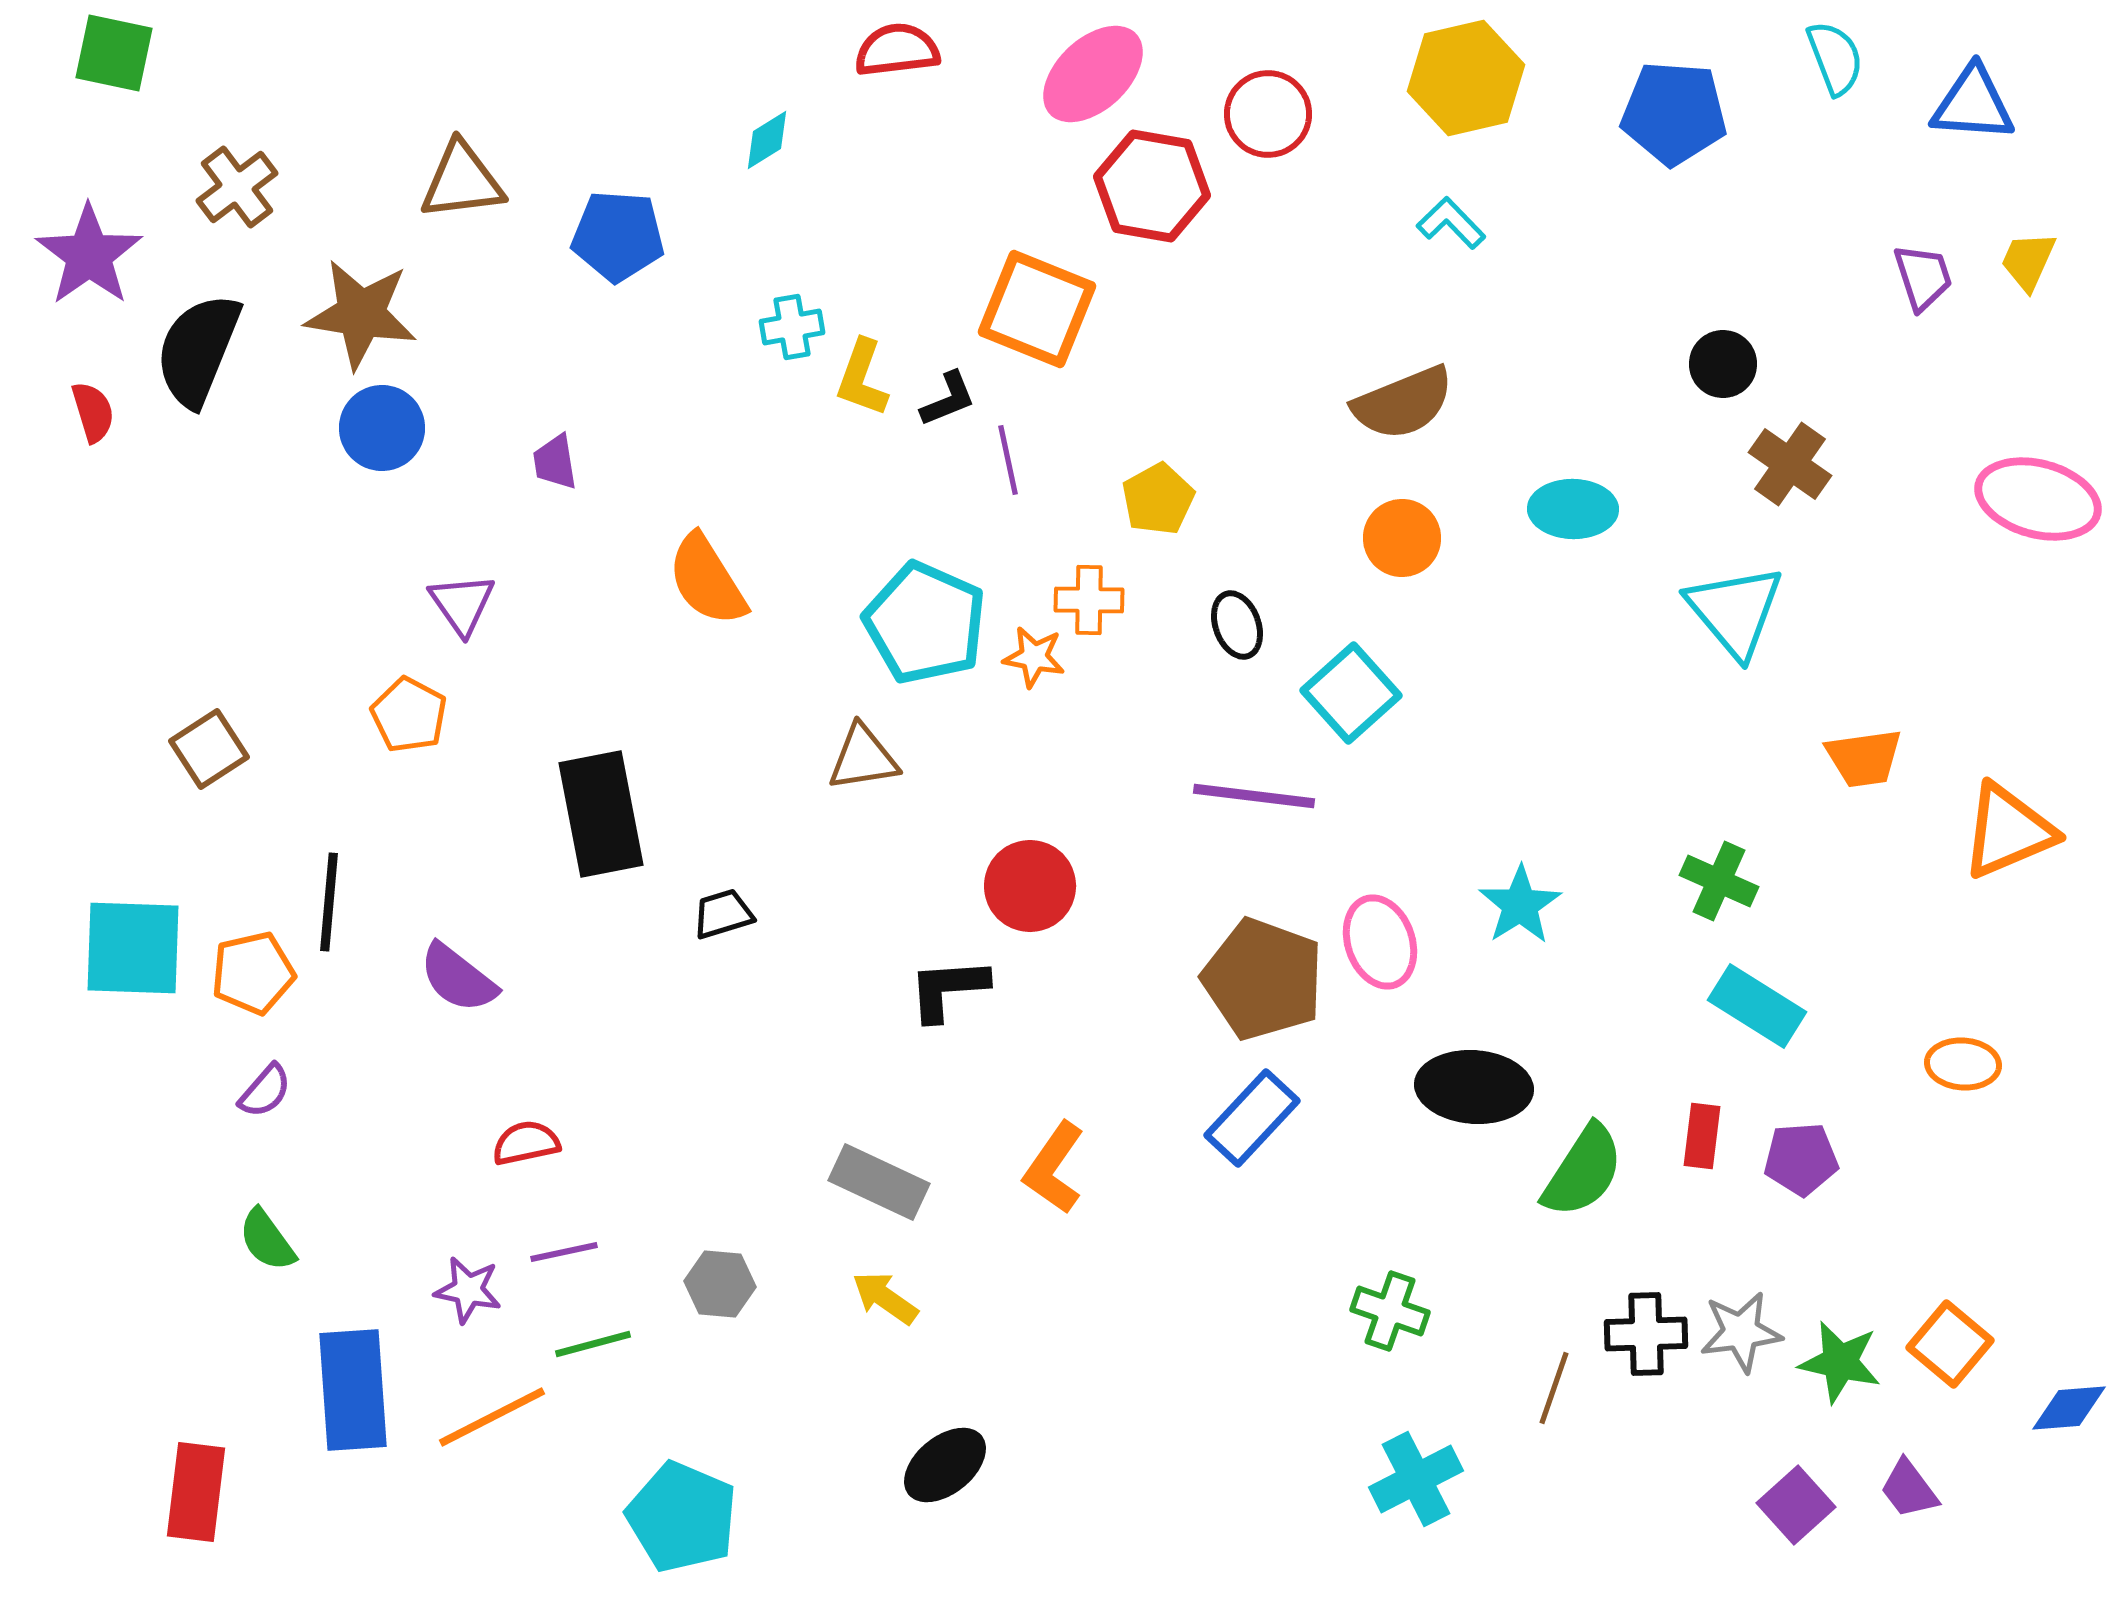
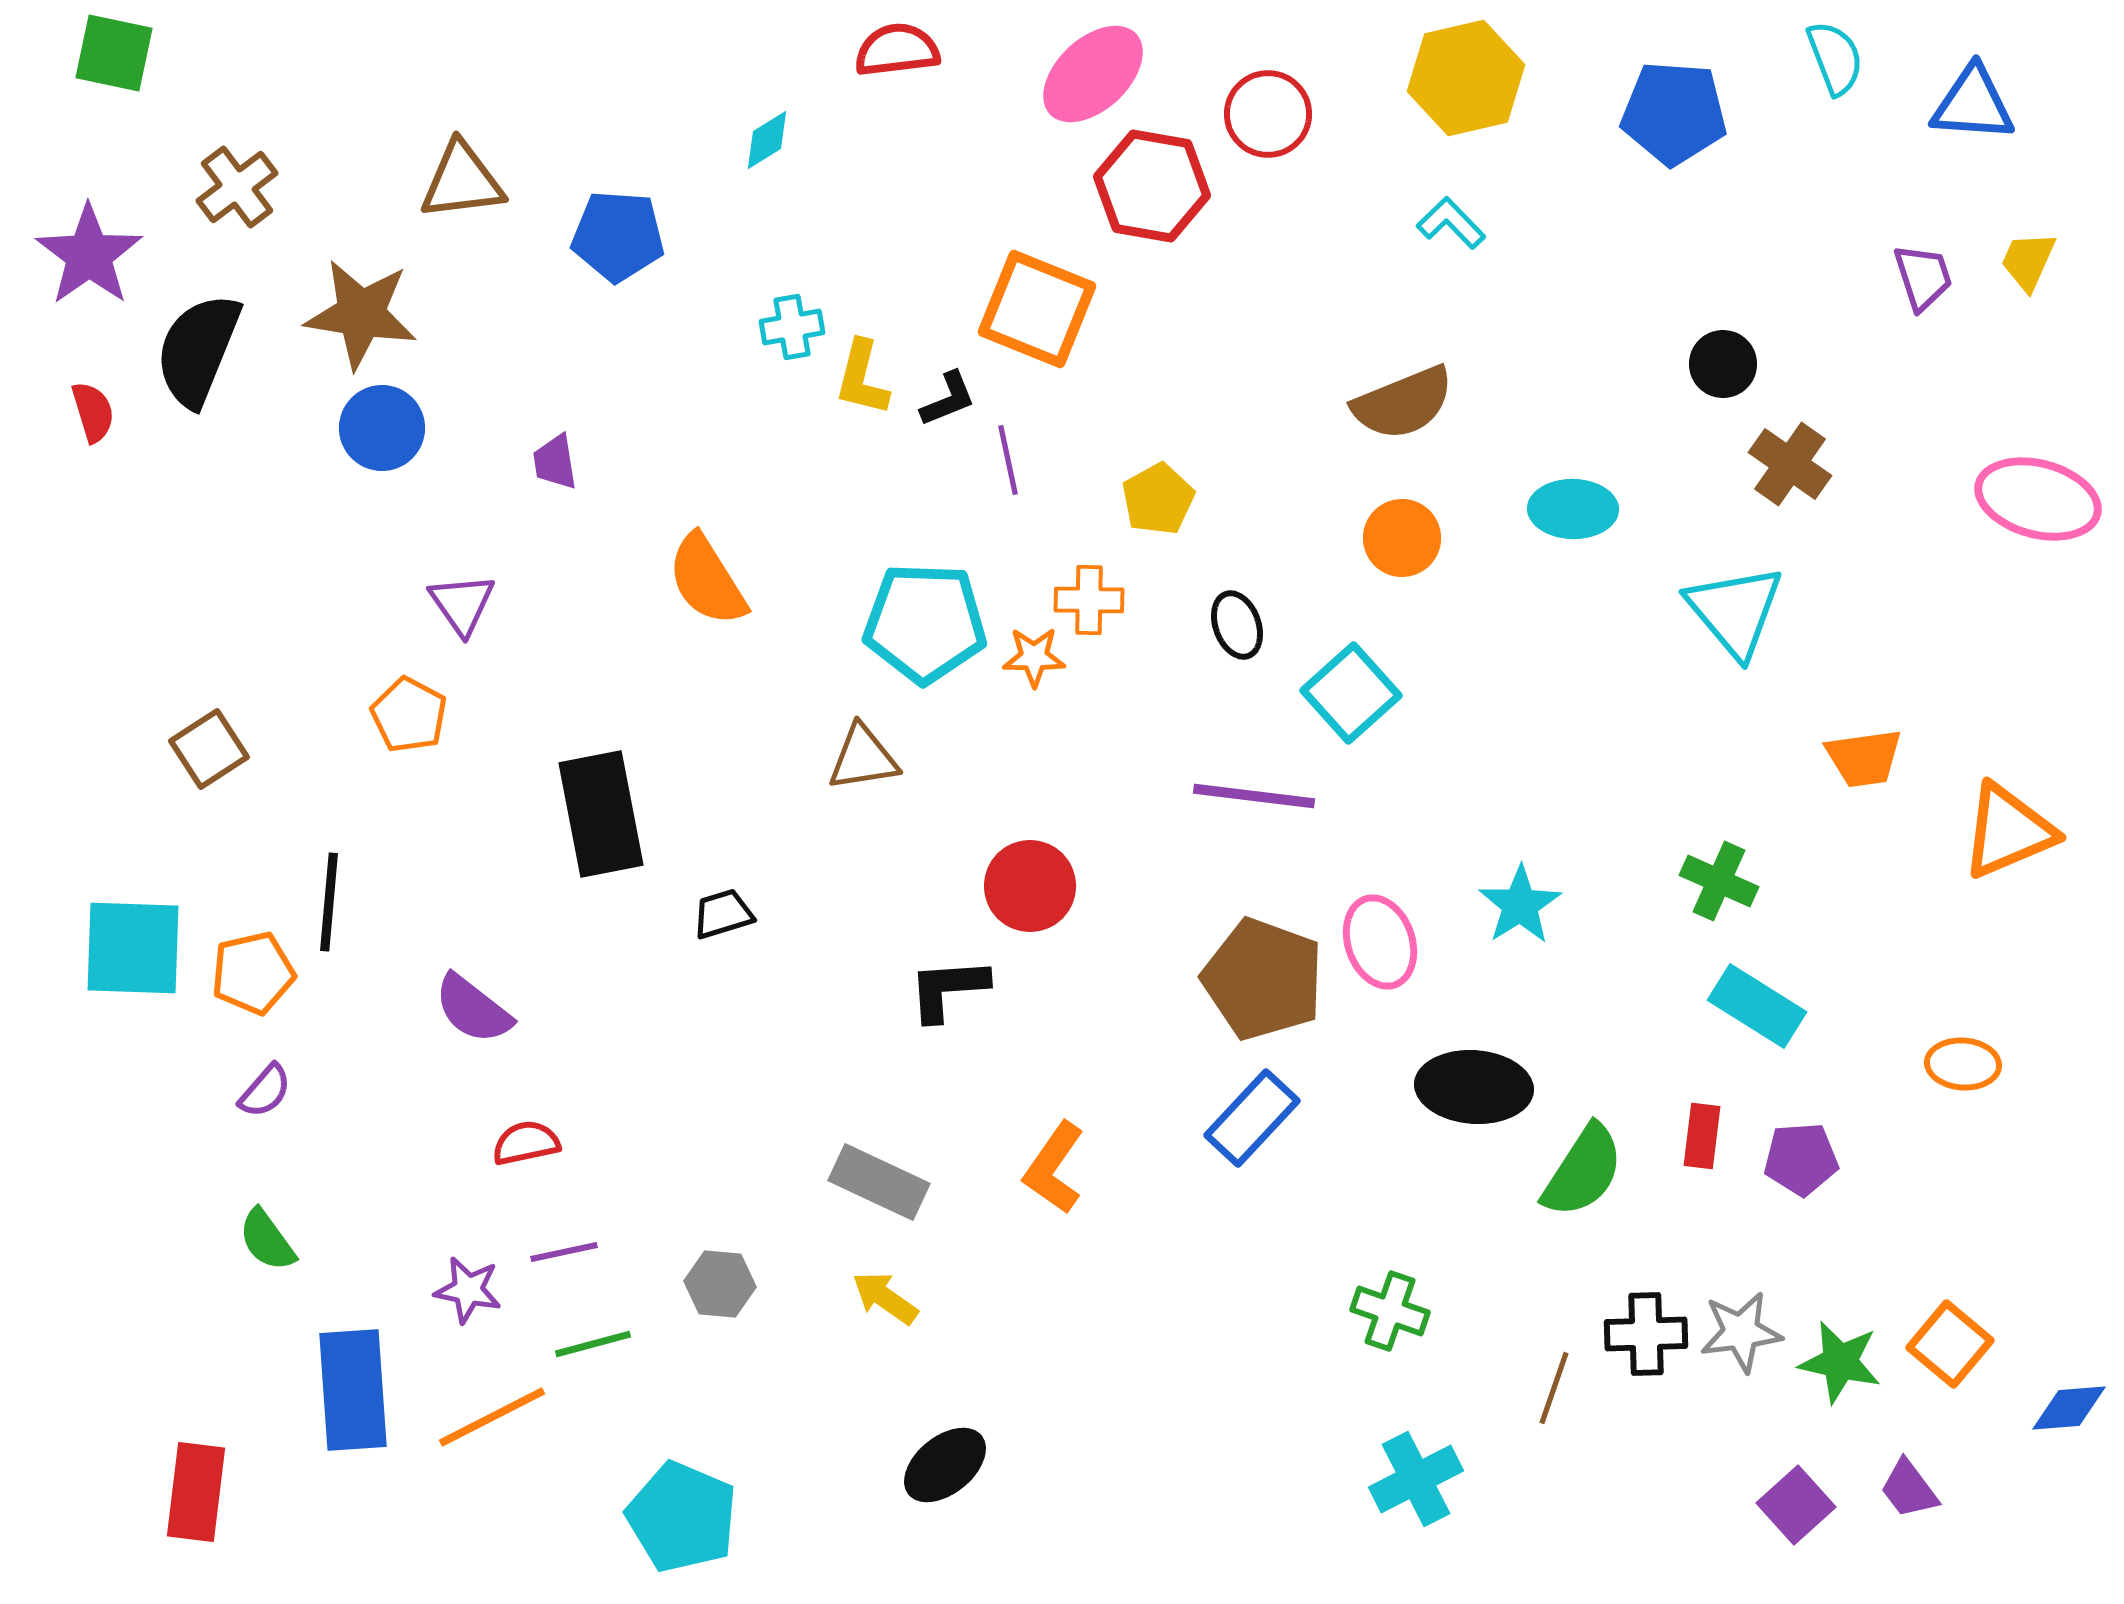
yellow L-shape at (862, 378): rotated 6 degrees counterclockwise
cyan pentagon at (925, 623): rotated 22 degrees counterclockwise
orange star at (1034, 657): rotated 10 degrees counterclockwise
purple semicircle at (458, 978): moved 15 px right, 31 px down
